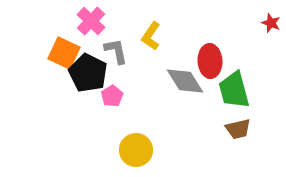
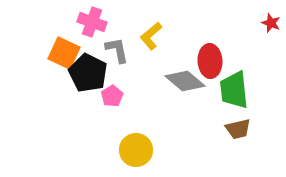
pink cross: moved 1 px right, 1 px down; rotated 24 degrees counterclockwise
yellow L-shape: rotated 16 degrees clockwise
gray L-shape: moved 1 px right, 1 px up
gray diamond: rotated 18 degrees counterclockwise
green trapezoid: rotated 9 degrees clockwise
